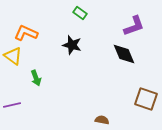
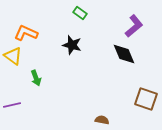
purple L-shape: rotated 20 degrees counterclockwise
